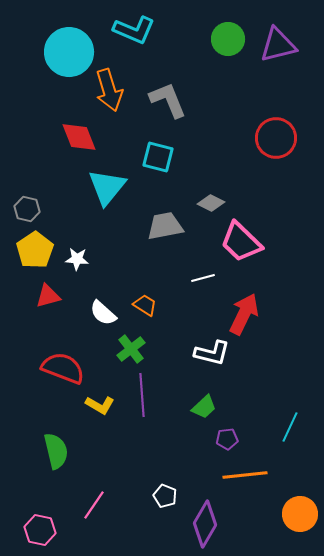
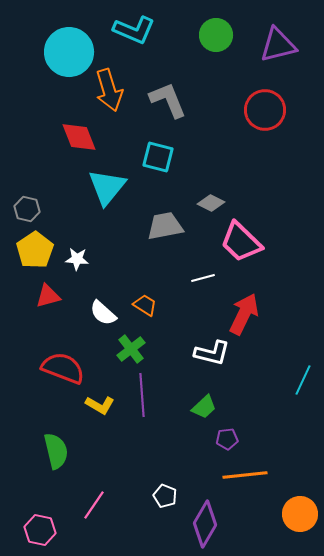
green circle: moved 12 px left, 4 px up
red circle: moved 11 px left, 28 px up
cyan line: moved 13 px right, 47 px up
